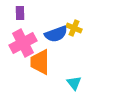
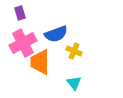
purple rectangle: rotated 16 degrees counterclockwise
yellow cross: moved 23 px down
